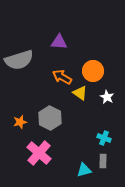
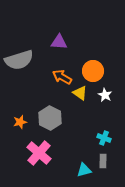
white star: moved 2 px left, 2 px up
